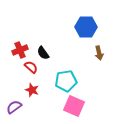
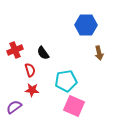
blue hexagon: moved 2 px up
red cross: moved 5 px left
red semicircle: moved 1 px left, 3 px down; rotated 32 degrees clockwise
red star: rotated 16 degrees counterclockwise
